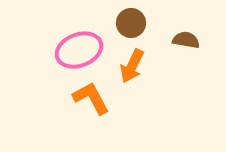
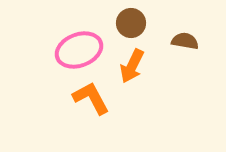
brown semicircle: moved 1 px left, 1 px down
